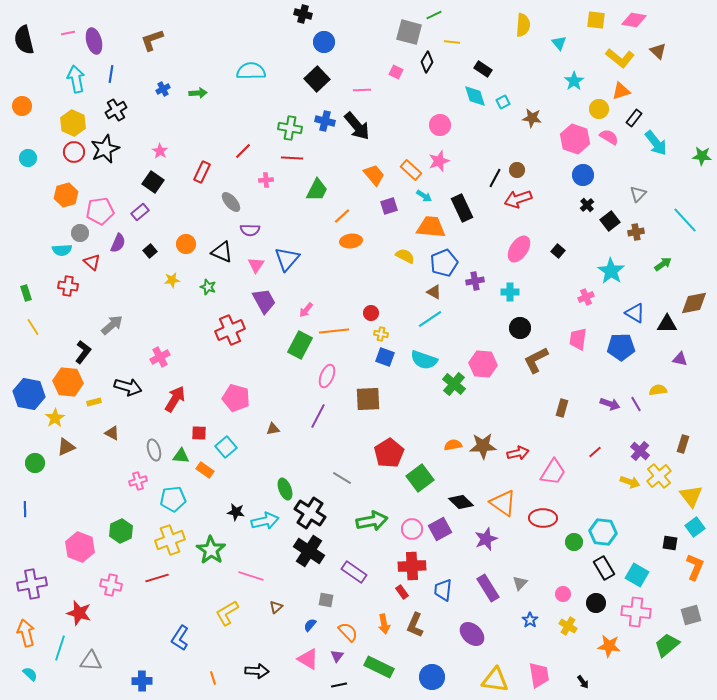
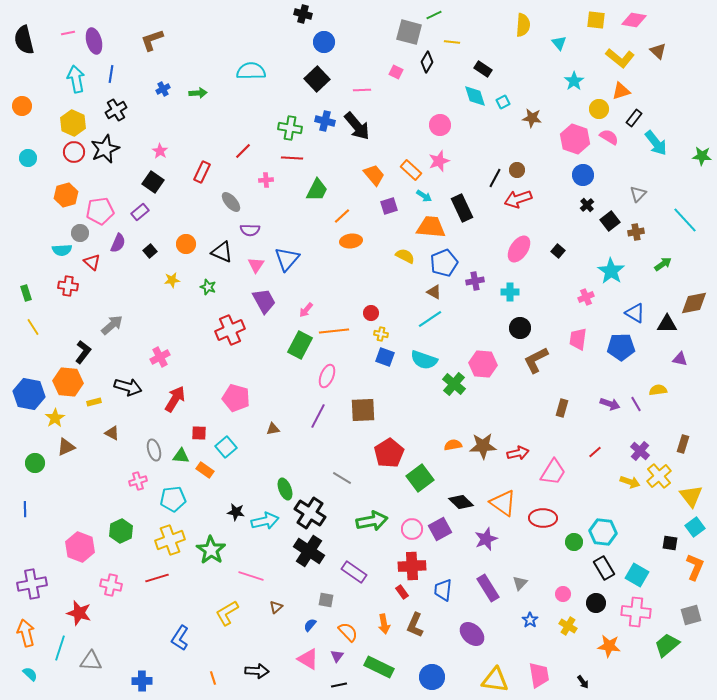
brown square at (368, 399): moved 5 px left, 11 px down
